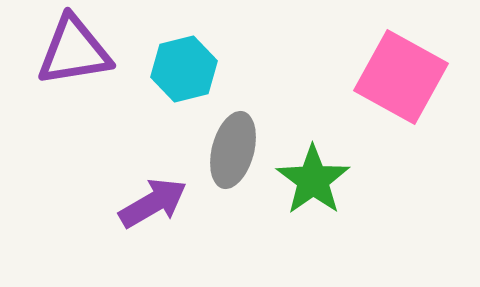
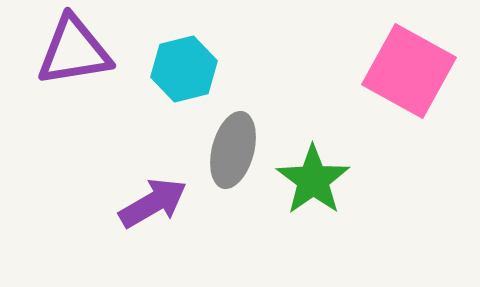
pink square: moved 8 px right, 6 px up
